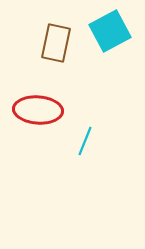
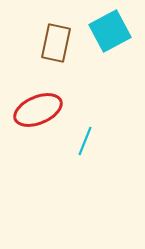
red ellipse: rotated 27 degrees counterclockwise
